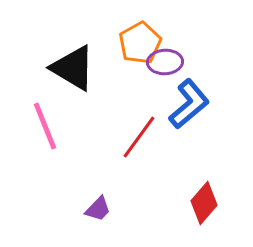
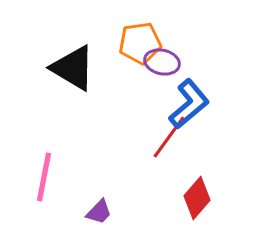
orange pentagon: rotated 21 degrees clockwise
purple ellipse: moved 3 px left; rotated 16 degrees clockwise
pink line: moved 1 px left, 51 px down; rotated 33 degrees clockwise
red line: moved 30 px right
red diamond: moved 7 px left, 5 px up
purple trapezoid: moved 1 px right, 3 px down
